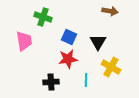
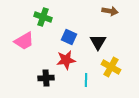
pink trapezoid: rotated 70 degrees clockwise
red star: moved 2 px left, 1 px down
black cross: moved 5 px left, 4 px up
